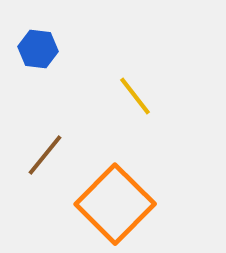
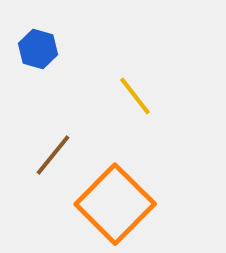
blue hexagon: rotated 9 degrees clockwise
brown line: moved 8 px right
